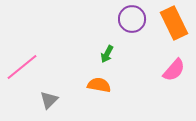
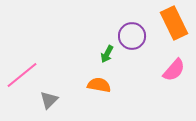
purple circle: moved 17 px down
pink line: moved 8 px down
